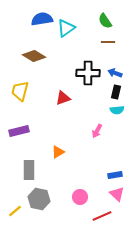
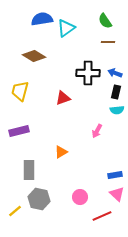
orange triangle: moved 3 px right
